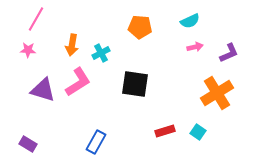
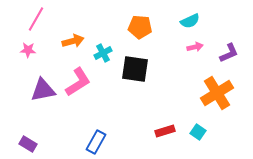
orange arrow: moved 1 px right, 4 px up; rotated 115 degrees counterclockwise
cyan cross: moved 2 px right
black square: moved 15 px up
purple triangle: rotated 28 degrees counterclockwise
